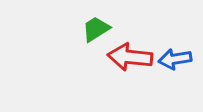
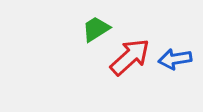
red arrow: rotated 132 degrees clockwise
